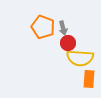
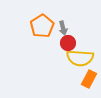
orange pentagon: moved 1 px left, 1 px up; rotated 20 degrees clockwise
orange rectangle: rotated 24 degrees clockwise
